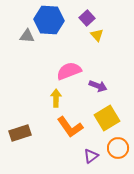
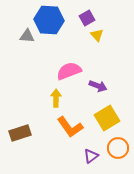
purple square: rotated 14 degrees clockwise
